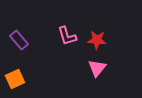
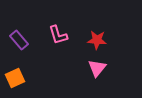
pink L-shape: moved 9 px left, 1 px up
orange square: moved 1 px up
